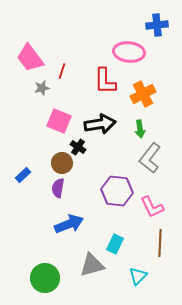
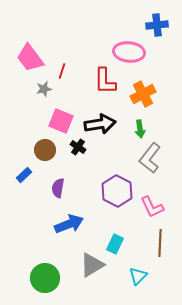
gray star: moved 2 px right, 1 px down
pink square: moved 2 px right
brown circle: moved 17 px left, 13 px up
blue rectangle: moved 1 px right
purple hexagon: rotated 20 degrees clockwise
gray triangle: rotated 16 degrees counterclockwise
